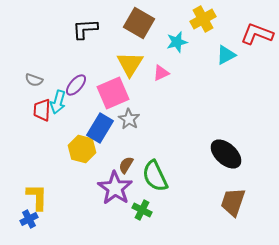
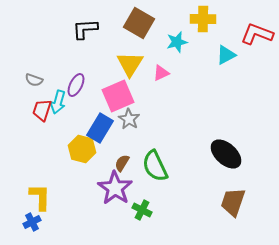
yellow cross: rotated 30 degrees clockwise
purple ellipse: rotated 15 degrees counterclockwise
pink square: moved 5 px right, 3 px down
red trapezoid: rotated 15 degrees clockwise
brown semicircle: moved 4 px left, 2 px up
green semicircle: moved 10 px up
yellow L-shape: moved 3 px right
blue cross: moved 3 px right, 3 px down
